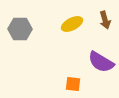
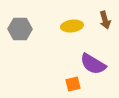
yellow ellipse: moved 2 px down; rotated 20 degrees clockwise
purple semicircle: moved 8 px left, 2 px down
orange square: rotated 21 degrees counterclockwise
